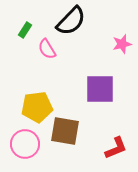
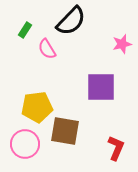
purple square: moved 1 px right, 2 px up
red L-shape: rotated 45 degrees counterclockwise
